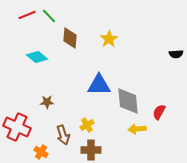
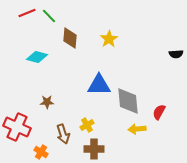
red line: moved 2 px up
cyan diamond: rotated 25 degrees counterclockwise
brown arrow: moved 1 px up
brown cross: moved 3 px right, 1 px up
